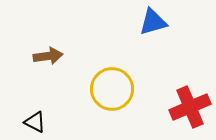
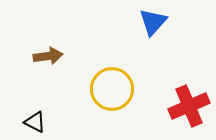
blue triangle: rotated 32 degrees counterclockwise
red cross: moved 1 px left, 1 px up
